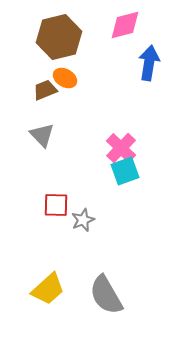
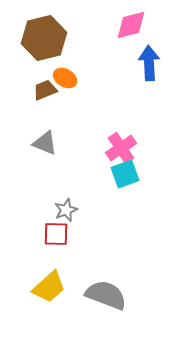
pink diamond: moved 6 px right
brown hexagon: moved 15 px left, 1 px down
blue arrow: rotated 12 degrees counterclockwise
gray triangle: moved 3 px right, 8 px down; rotated 24 degrees counterclockwise
pink cross: rotated 12 degrees clockwise
cyan square: moved 3 px down
red square: moved 29 px down
gray star: moved 17 px left, 10 px up
yellow trapezoid: moved 1 px right, 2 px up
gray semicircle: rotated 141 degrees clockwise
